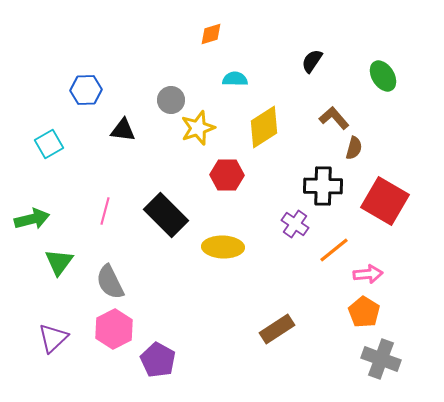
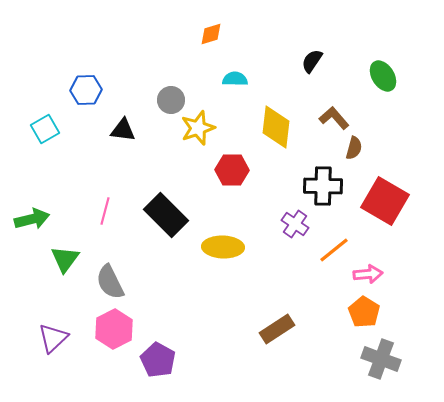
yellow diamond: moved 12 px right; rotated 51 degrees counterclockwise
cyan square: moved 4 px left, 15 px up
red hexagon: moved 5 px right, 5 px up
green triangle: moved 6 px right, 3 px up
